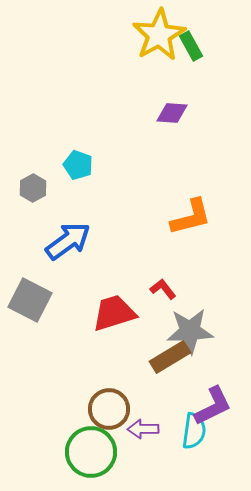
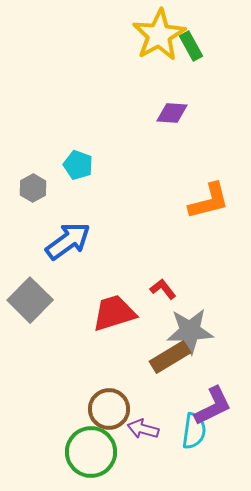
orange L-shape: moved 18 px right, 16 px up
gray square: rotated 18 degrees clockwise
purple arrow: rotated 16 degrees clockwise
